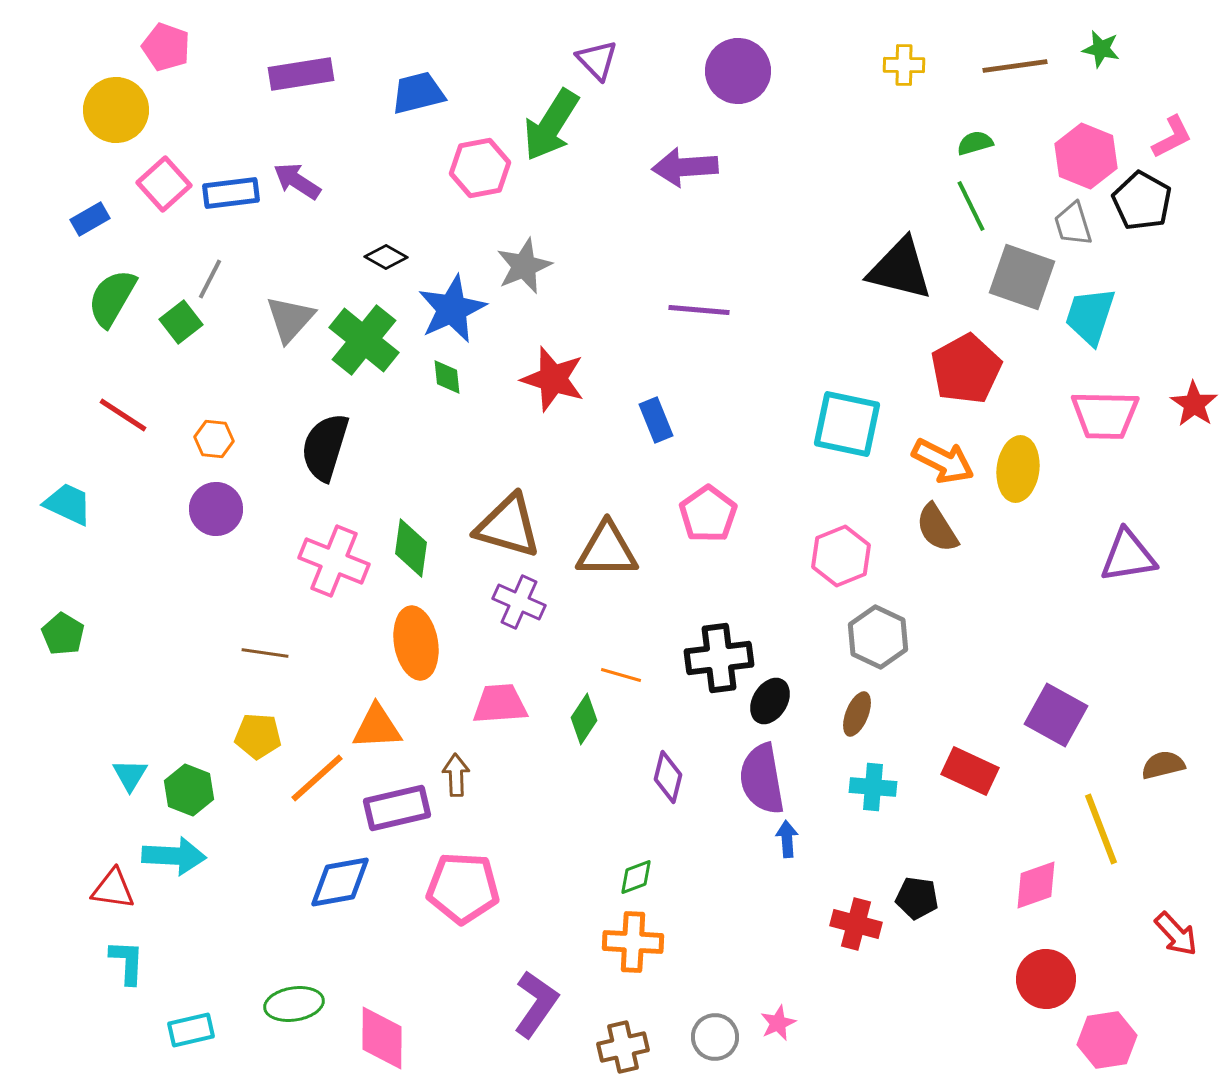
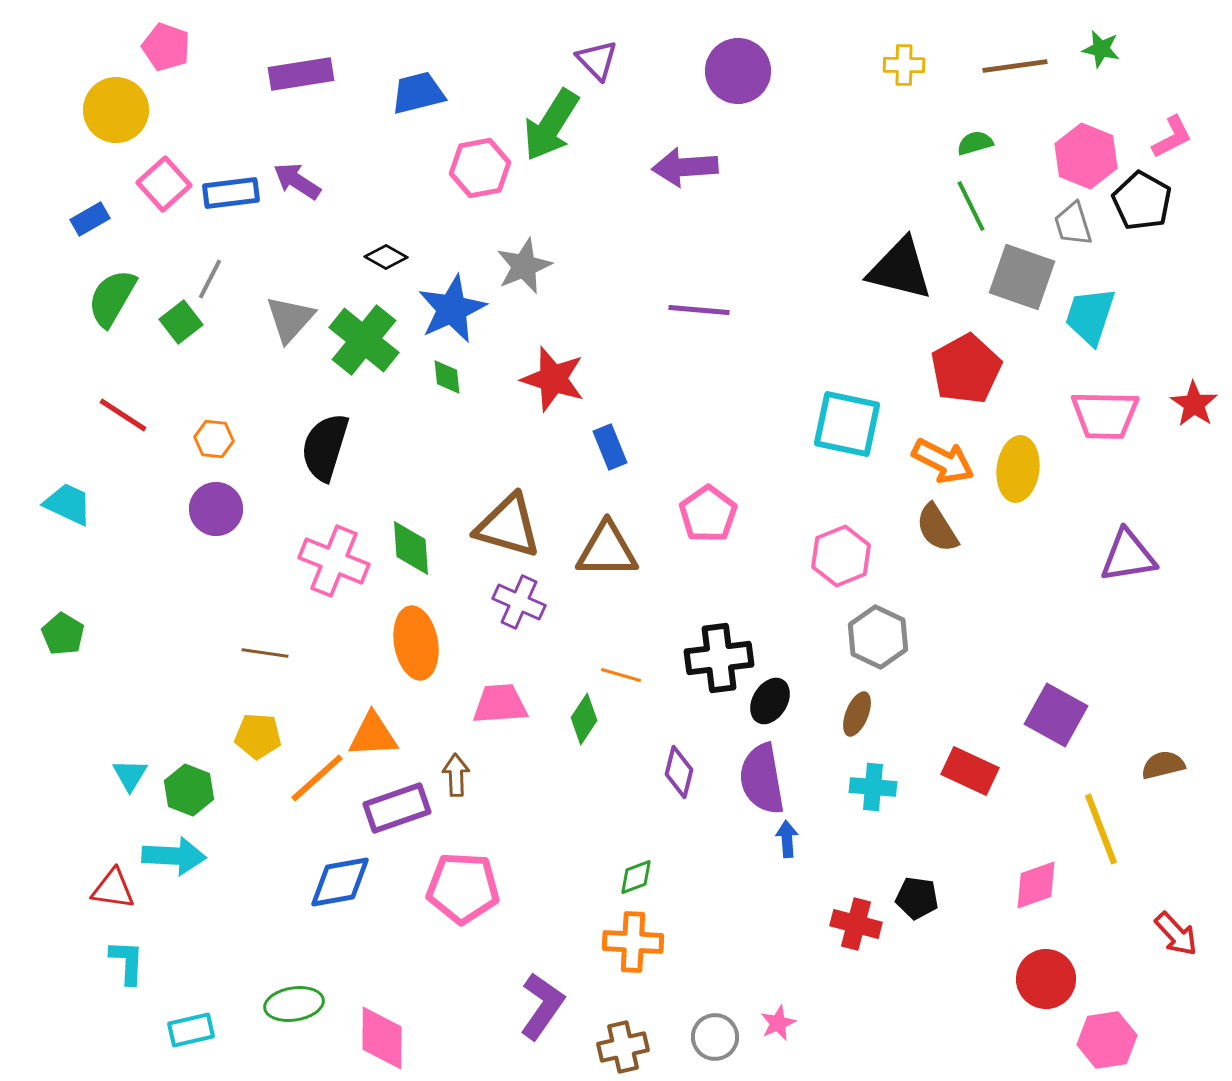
blue rectangle at (656, 420): moved 46 px left, 27 px down
green diamond at (411, 548): rotated 12 degrees counterclockwise
orange triangle at (377, 727): moved 4 px left, 8 px down
purple diamond at (668, 777): moved 11 px right, 5 px up
purple rectangle at (397, 808): rotated 6 degrees counterclockwise
purple L-shape at (536, 1004): moved 6 px right, 2 px down
